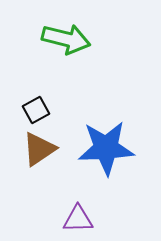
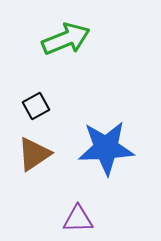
green arrow: rotated 36 degrees counterclockwise
black square: moved 4 px up
brown triangle: moved 5 px left, 5 px down
